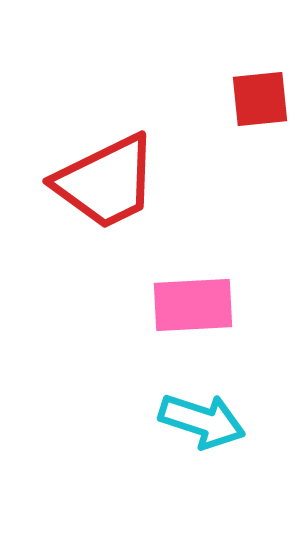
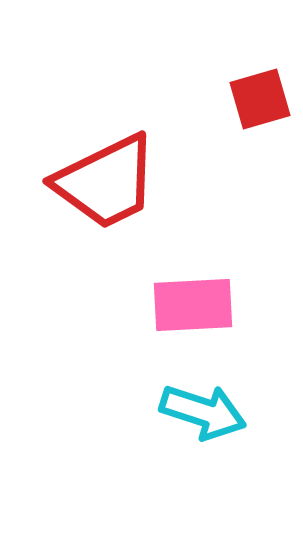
red square: rotated 10 degrees counterclockwise
cyan arrow: moved 1 px right, 9 px up
